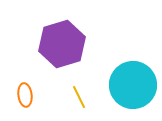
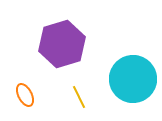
cyan circle: moved 6 px up
orange ellipse: rotated 20 degrees counterclockwise
